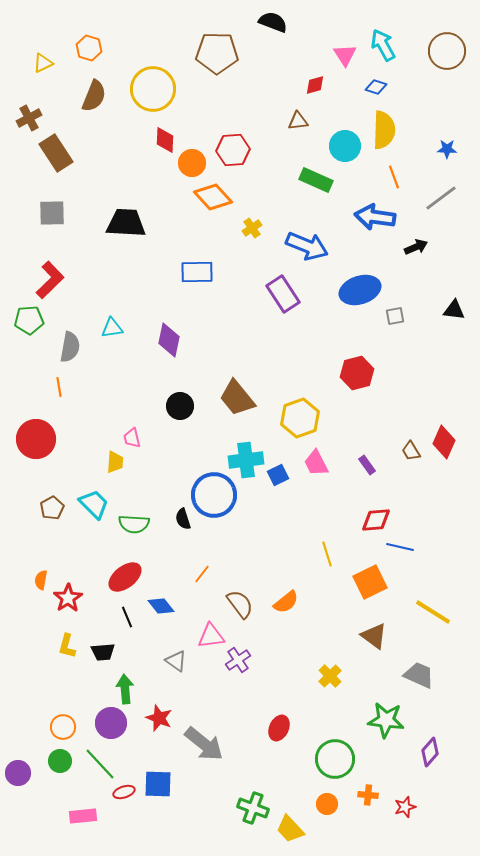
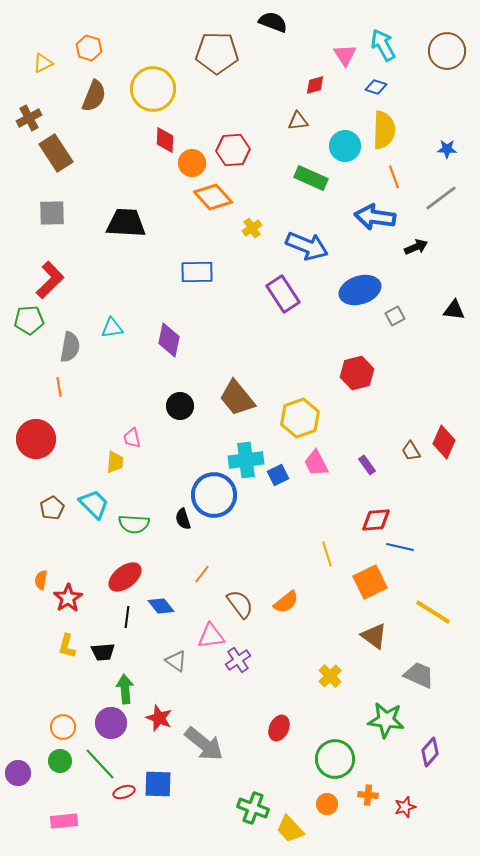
green rectangle at (316, 180): moved 5 px left, 2 px up
gray square at (395, 316): rotated 18 degrees counterclockwise
black line at (127, 617): rotated 30 degrees clockwise
pink rectangle at (83, 816): moved 19 px left, 5 px down
